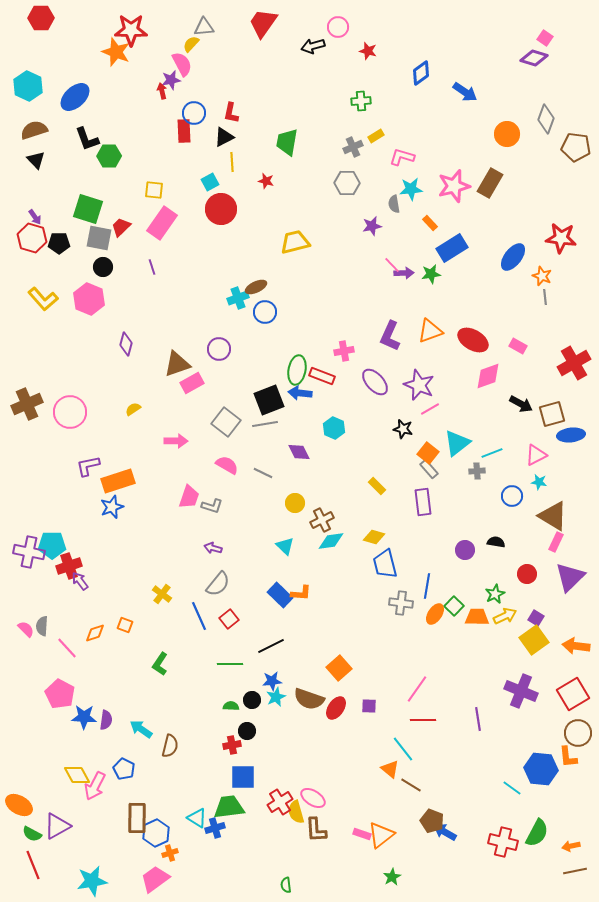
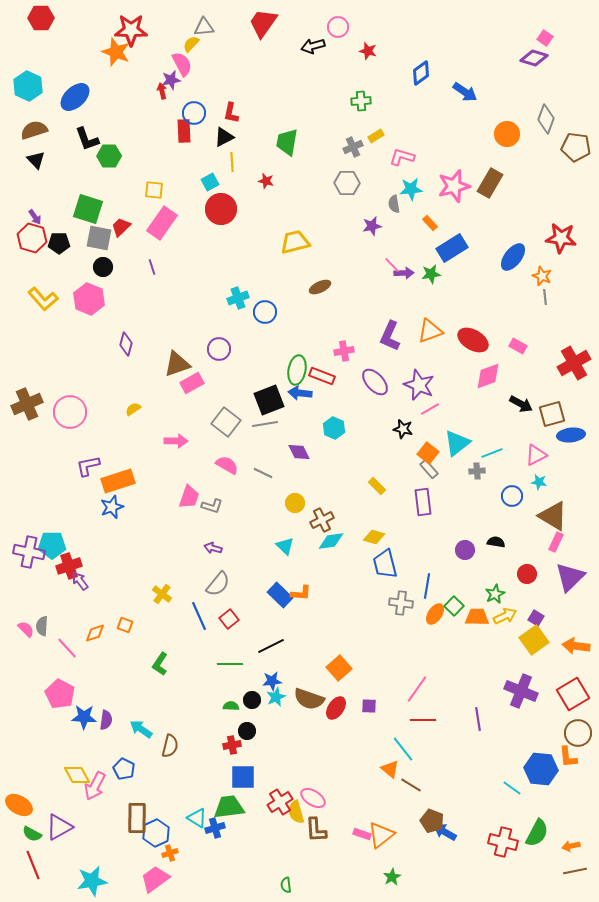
brown ellipse at (256, 287): moved 64 px right
purple triangle at (57, 826): moved 2 px right, 1 px down
